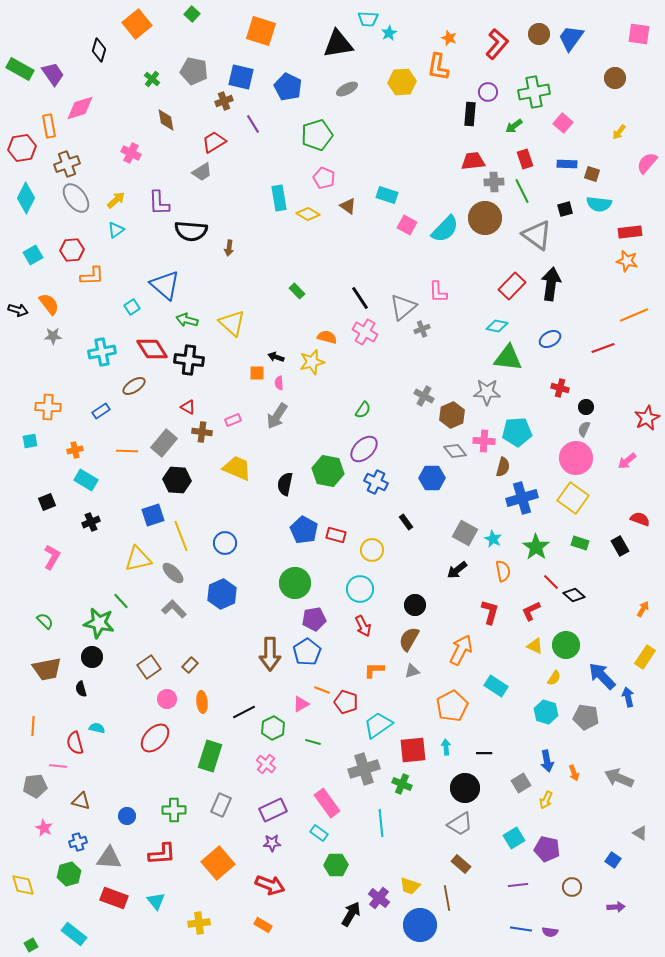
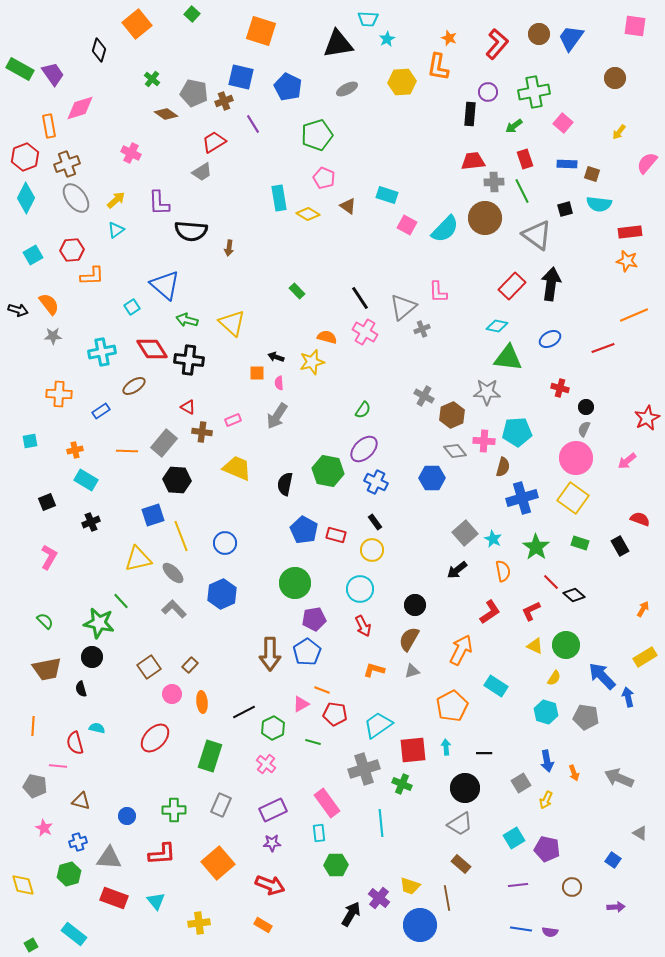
cyan star at (389, 33): moved 2 px left, 6 px down
pink square at (639, 34): moved 4 px left, 8 px up
gray pentagon at (194, 71): moved 22 px down
brown diamond at (166, 120): moved 6 px up; rotated 45 degrees counterclockwise
red hexagon at (22, 148): moved 3 px right, 9 px down; rotated 12 degrees counterclockwise
orange cross at (48, 407): moved 11 px right, 13 px up
black rectangle at (406, 522): moved 31 px left
gray square at (465, 533): rotated 20 degrees clockwise
pink L-shape at (52, 557): moved 3 px left
red L-shape at (490, 612): rotated 40 degrees clockwise
yellow rectangle at (645, 657): rotated 25 degrees clockwise
orange L-shape at (374, 670): rotated 15 degrees clockwise
pink circle at (167, 699): moved 5 px right, 5 px up
red pentagon at (346, 702): moved 11 px left, 12 px down; rotated 10 degrees counterclockwise
gray pentagon at (35, 786): rotated 20 degrees clockwise
cyan rectangle at (319, 833): rotated 48 degrees clockwise
